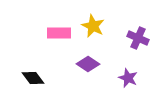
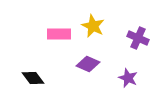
pink rectangle: moved 1 px down
purple diamond: rotated 10 degrees counterclockwise
